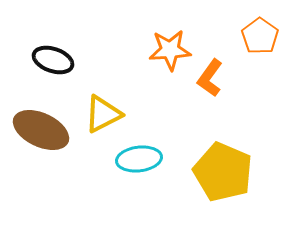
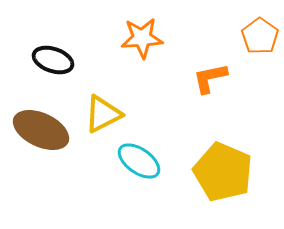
orange star: moved 28 px left, 12 px up
orange L-shape: rotated 42 degrees clockwise
cyan ellipse: moved 2 px down; rotated 42 degrees clockwise
